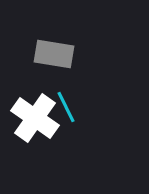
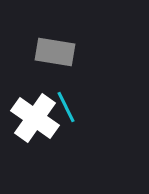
gray rectangle: moved 1 px right, 2 px up
